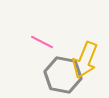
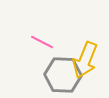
gray hexagon: rotated 9 degrees counterclockwise
